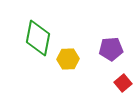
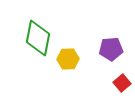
red square: moved 1 px left
